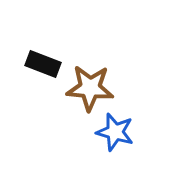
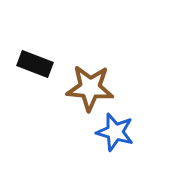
black rectangle: moved 8 px left
